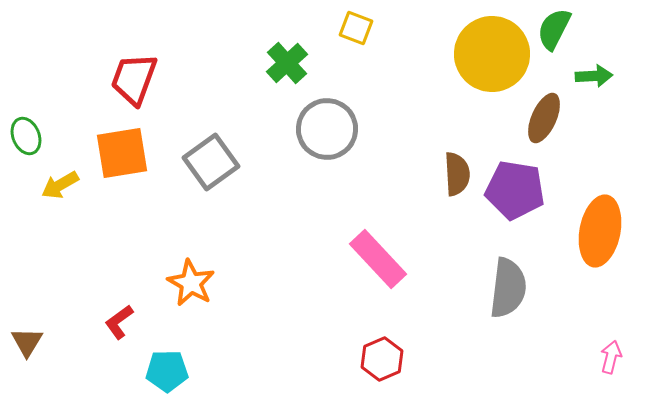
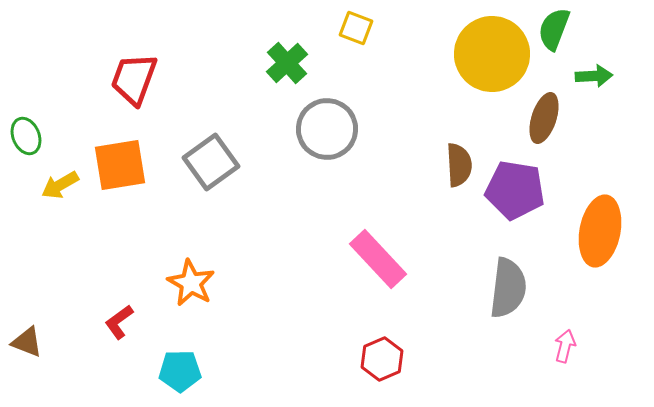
green semicircle: rotated 6 degrees counterclockwise
brown ellipse: rotated 6 degrees counterclockwise
orange square: moved 2 px left, 12 px down
brown semicircle: moved 2 px right, 9 px up
brown triangle: rotated 40 degrees counterclockwise
pink arrow: moved 46 px left, 11 px up
cyan pentagon: moved 13 px right
